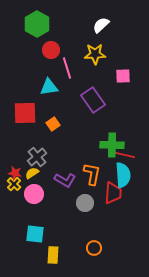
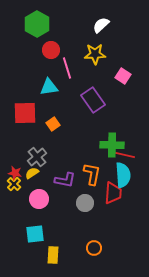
pink square: rotated 35 degrees clockwise
purple L-shape: rotated 20 degrees counterclockwise
pink circle: moved 5 px right, 5 px down
cyan square: rotated 12 degrees counterclockwise
